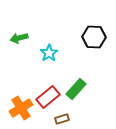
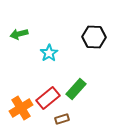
green arrow: moved 4 px up
red rectangle: moved 1 px down
